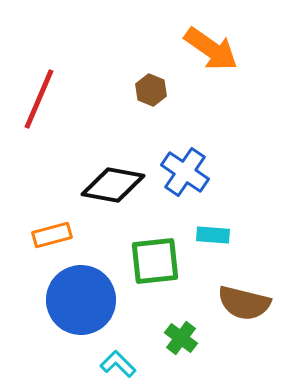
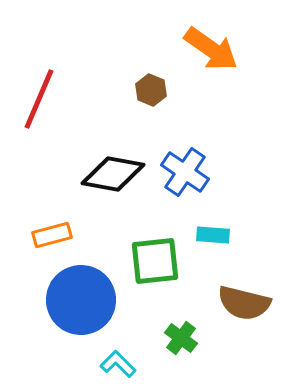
black diamond: moved 11 px up
